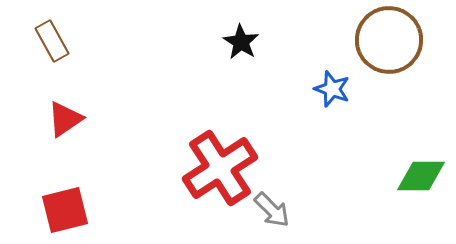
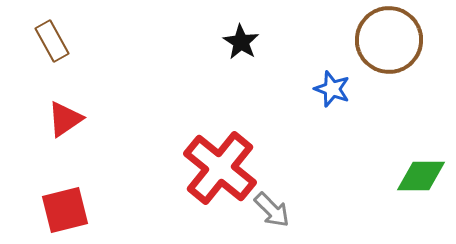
red cross: rotated 18 degrees counterclockwise
